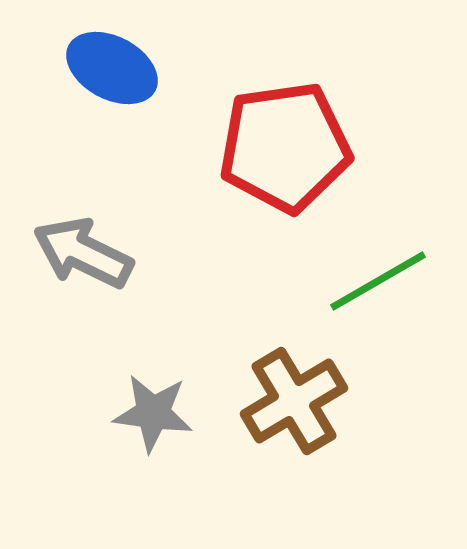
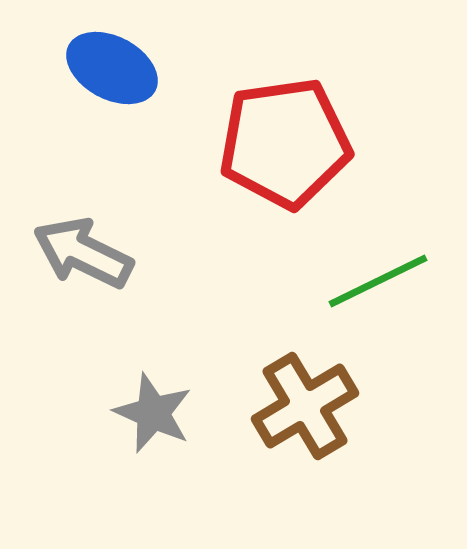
red pentagon: moved 4 px up
green line: rotated 4 degrees clockwise
brown cross: moved 11 px right, 5 px down
gray star: rotated 16 degrees clockwise
